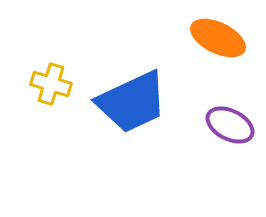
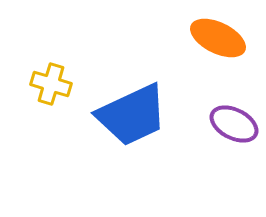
blue trapezoid: moved 13 px down
purple ellipse: moved 4 px right, 1 px up
